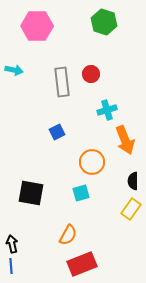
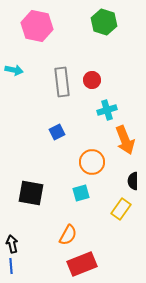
pink hexagon: rotated 12 degrees clockwise
red circle: moved 1 px right, 6 px down
yellow rectangle: moved 10 px left
